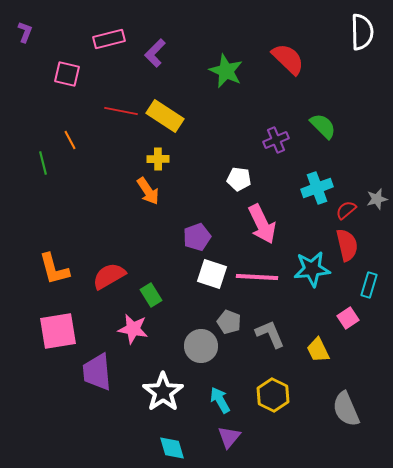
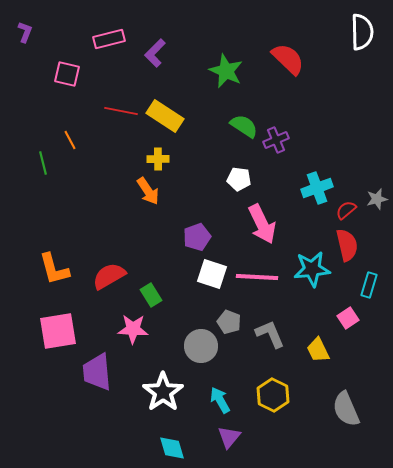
green semicircle at (323, 126): moved 79 px left; rotated 12 degrees counterclockwise
pink star at (133, 329): rotated 8 degrees counterclockwise
